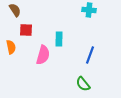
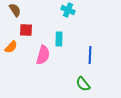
cyan cross: moved 21 px left; rotated 16 degrees clockwise
orange semicircle: rotated 56 degrees clockwise
blue line: rotated 18 degrees counterclockwise
